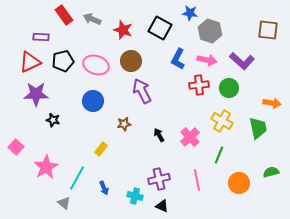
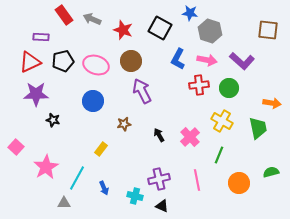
gray triangle: rotated 40 degrees counterclockwise
